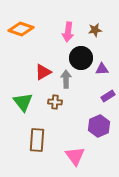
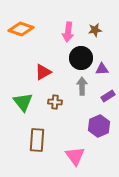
gray arrow: moved 16 px right, 7 px down
